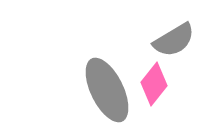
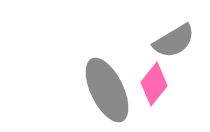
gray semicircle: moved 1 px down
